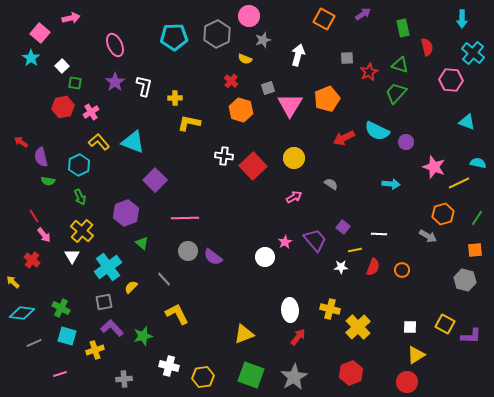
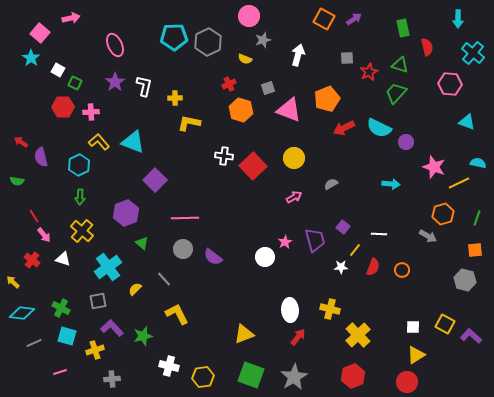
purple arrow at (363, 14): moved 9 px left, 5 px down
cyan arrow at (462, 19): moved 4 px left
gray hexagon at (217, 34): moved 9 px left, 8 px down
white square at (62, 66): moved 4 px left, 4 px down; rotated 16 degrees counterclockwise
pink hexagon at (451, 80): moved 1 px left, 4 px down
red cross at (231, 81): moved 2 px left, 3 px down; rotated 24 degrees clockwise
green square at (75, 83): rotated 16 degrees clockwise
pink triangle at (290, 105): moved 1 px left, 5 px down; rotated 40 degrees counterclockwise
red hexagon at (63, 107): rotated 10 degrees clockwise
pink cross at (91, 112): rotated 28 degrees clockwise
cyan semicircle at (377, 131): moved 2 px right, 3 px up
red arrow at (344, 138): moved 10 px up
green semicircle at (48, 181): moved 31 px left
gray semicircle at (331, 184): rotated 64 degrees counterclockwise
green arrow at (80, 197): rotated 28 degrees clockwise
green line at (477, 218): rotated 14 degrees counterclockwise
purple trapezoid at (315, 240): rotated 25 degrees clockwise
yellow line at (355, 250): rotated 40 degrees counterclockwise
gray circle at (188, 251): moved 5 px left, 2 px up
white triangle at (72, 256): moved 9 px left, 3 px down; rotated 42 degrees counterclockwise
yellow semicircle at (131, 287): moved 4 px right, 2 px down
gray square at (104, 302): moved 6 px left, 1 px up
yellow cross at (358, 327): moved 8 px down
white square at (410, 327): moved 3 px right
purple L-shape at (471, 336): rotated 140 degrees counterclockwise
red hexagon at (351, 373): moved 2 px right, 3 px down
pink line at (60, 374): moved 2 px up
gray cross at (124, 379): moved 12 px left
